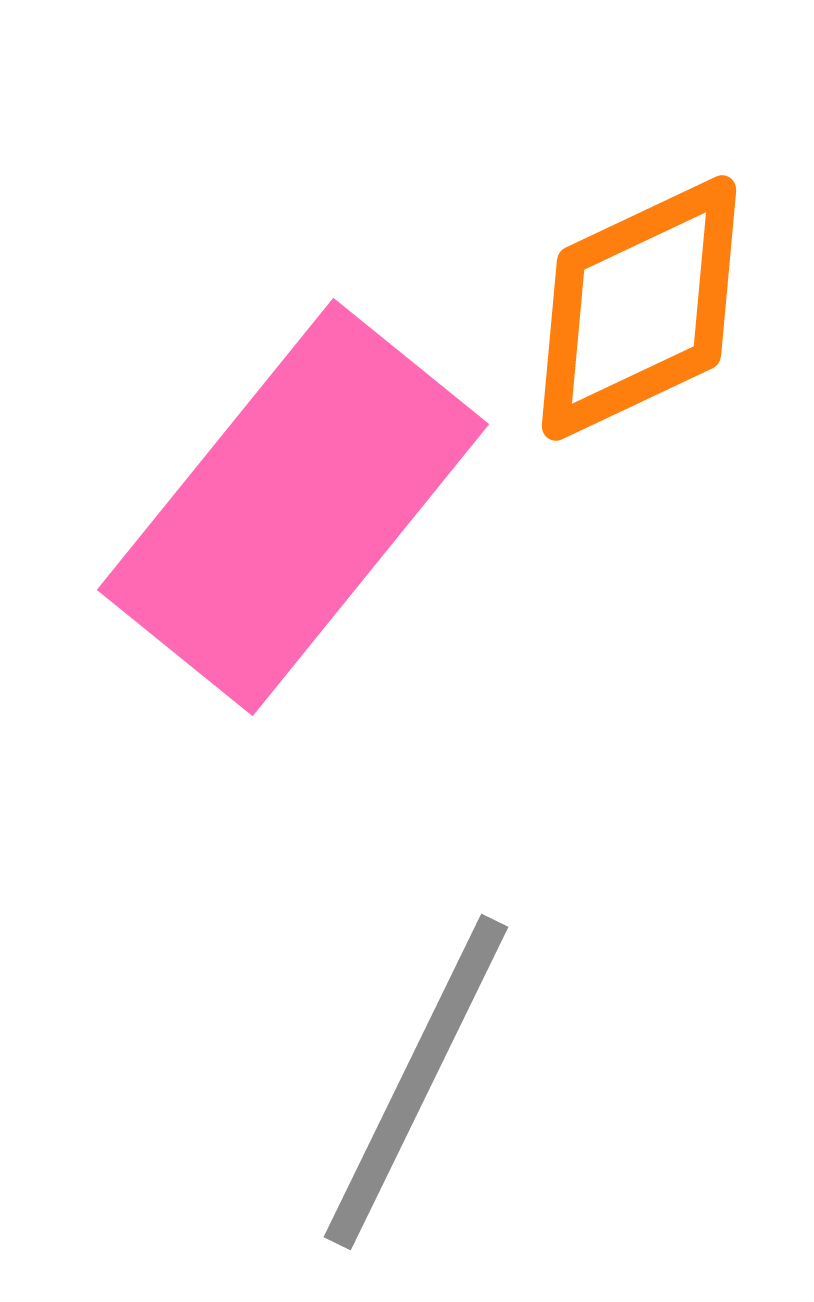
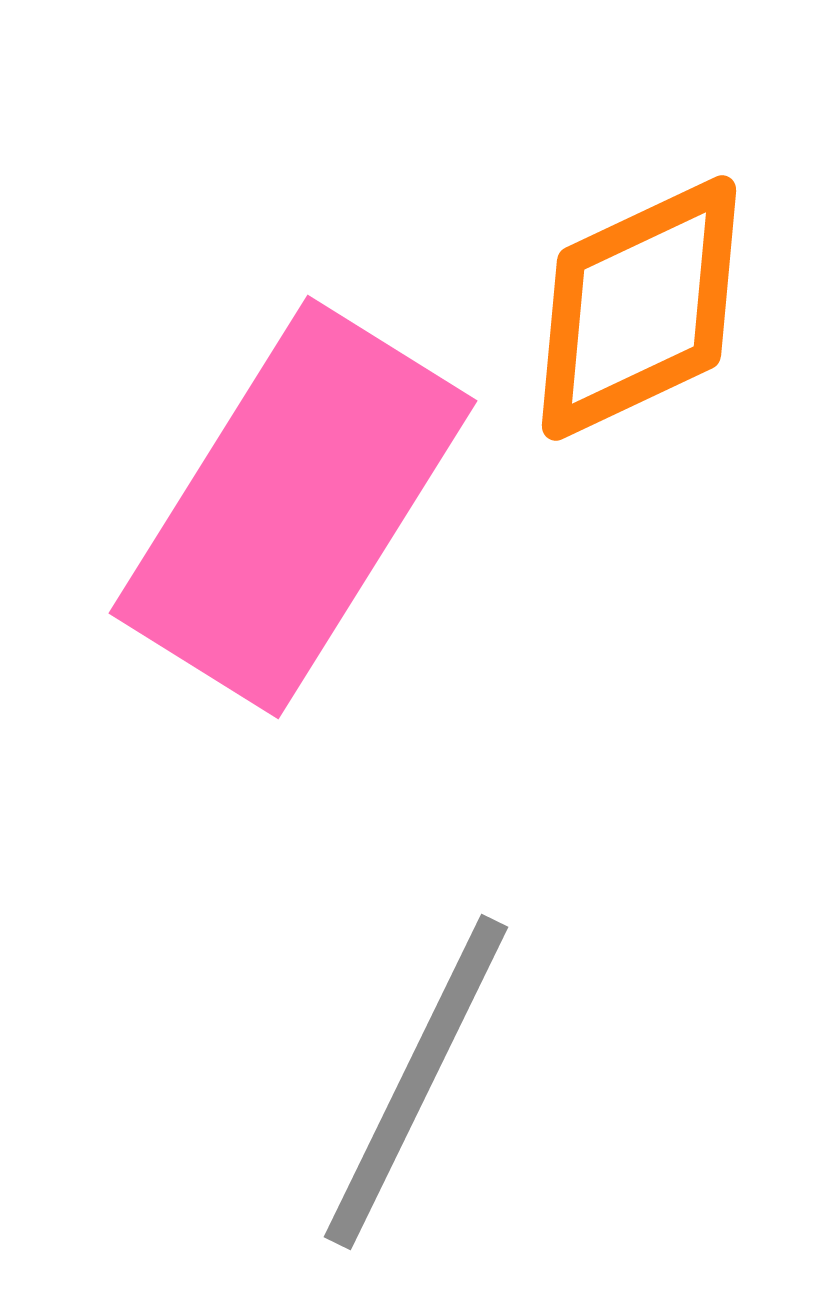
pink rectangle: rotated 7 degrees counterclockwise
